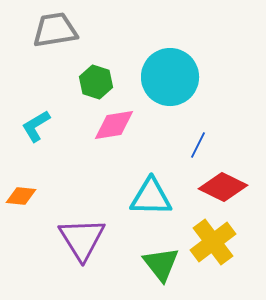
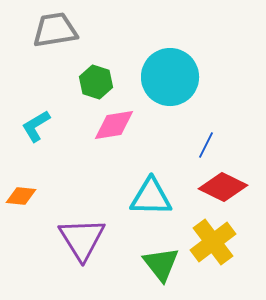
blue line: moved 8 px right
